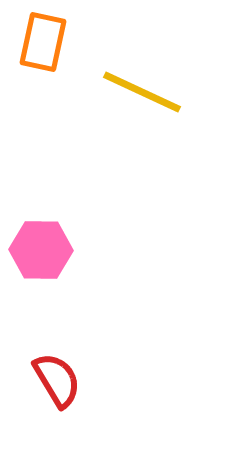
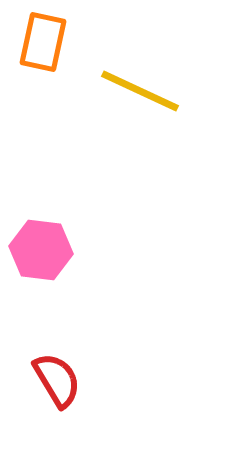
yellow line: moved 2 px left, 1 px up
pink hexagon: rotated 6 degrees clockwise
